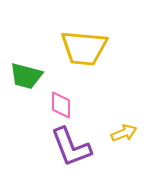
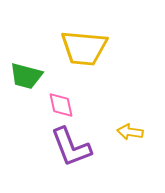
pink diamond: rotated 12 degrees counterclockwise
yellow arrow: moved 6 px right, 1 px up; rotated 150 degrees counterclockwise
